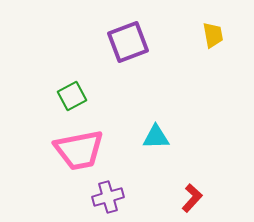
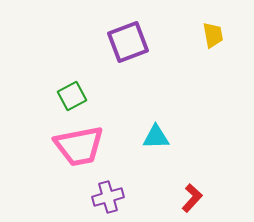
pink trapezoid: moved 4 px up
